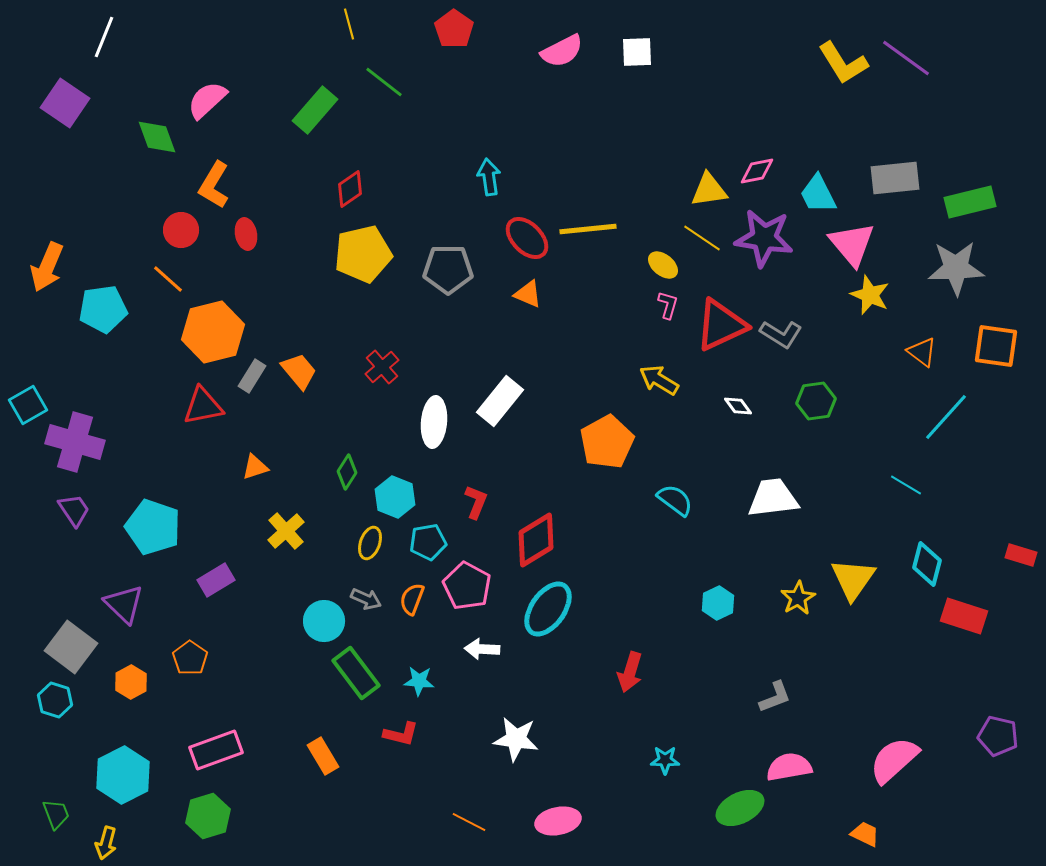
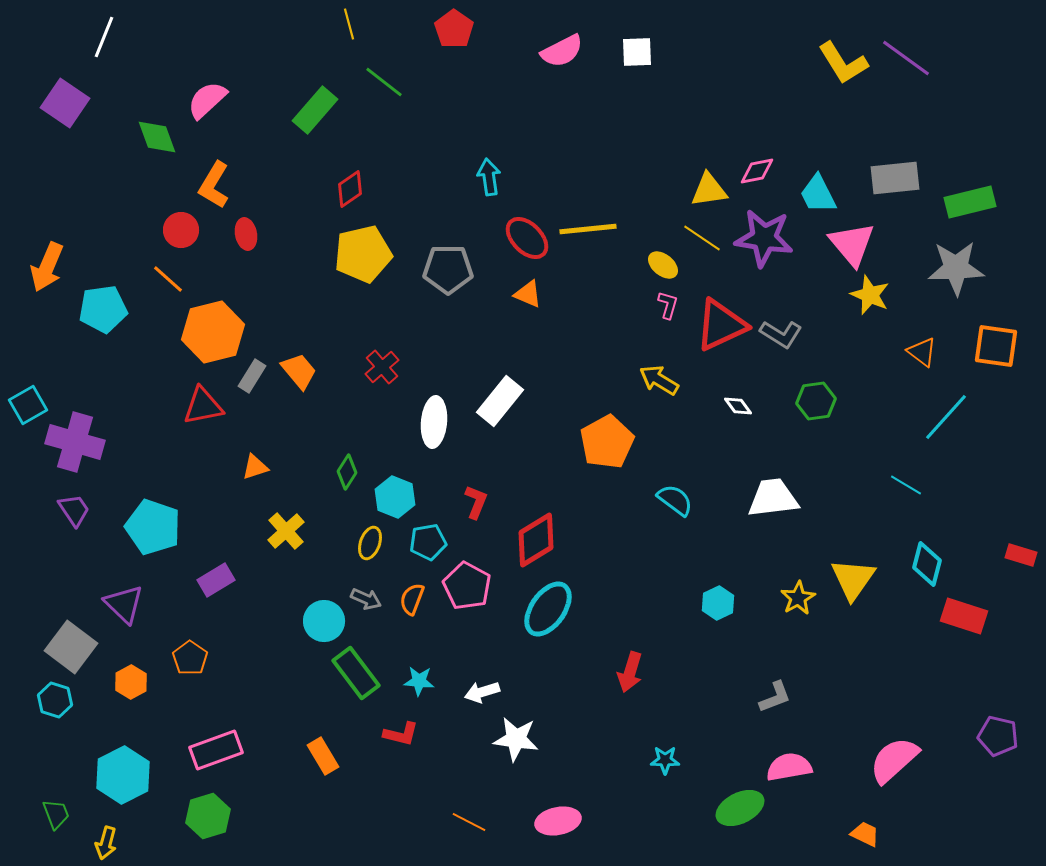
white arrow at (482, 649): moved 43 px down; rotated 20 degrees counterclockwise
